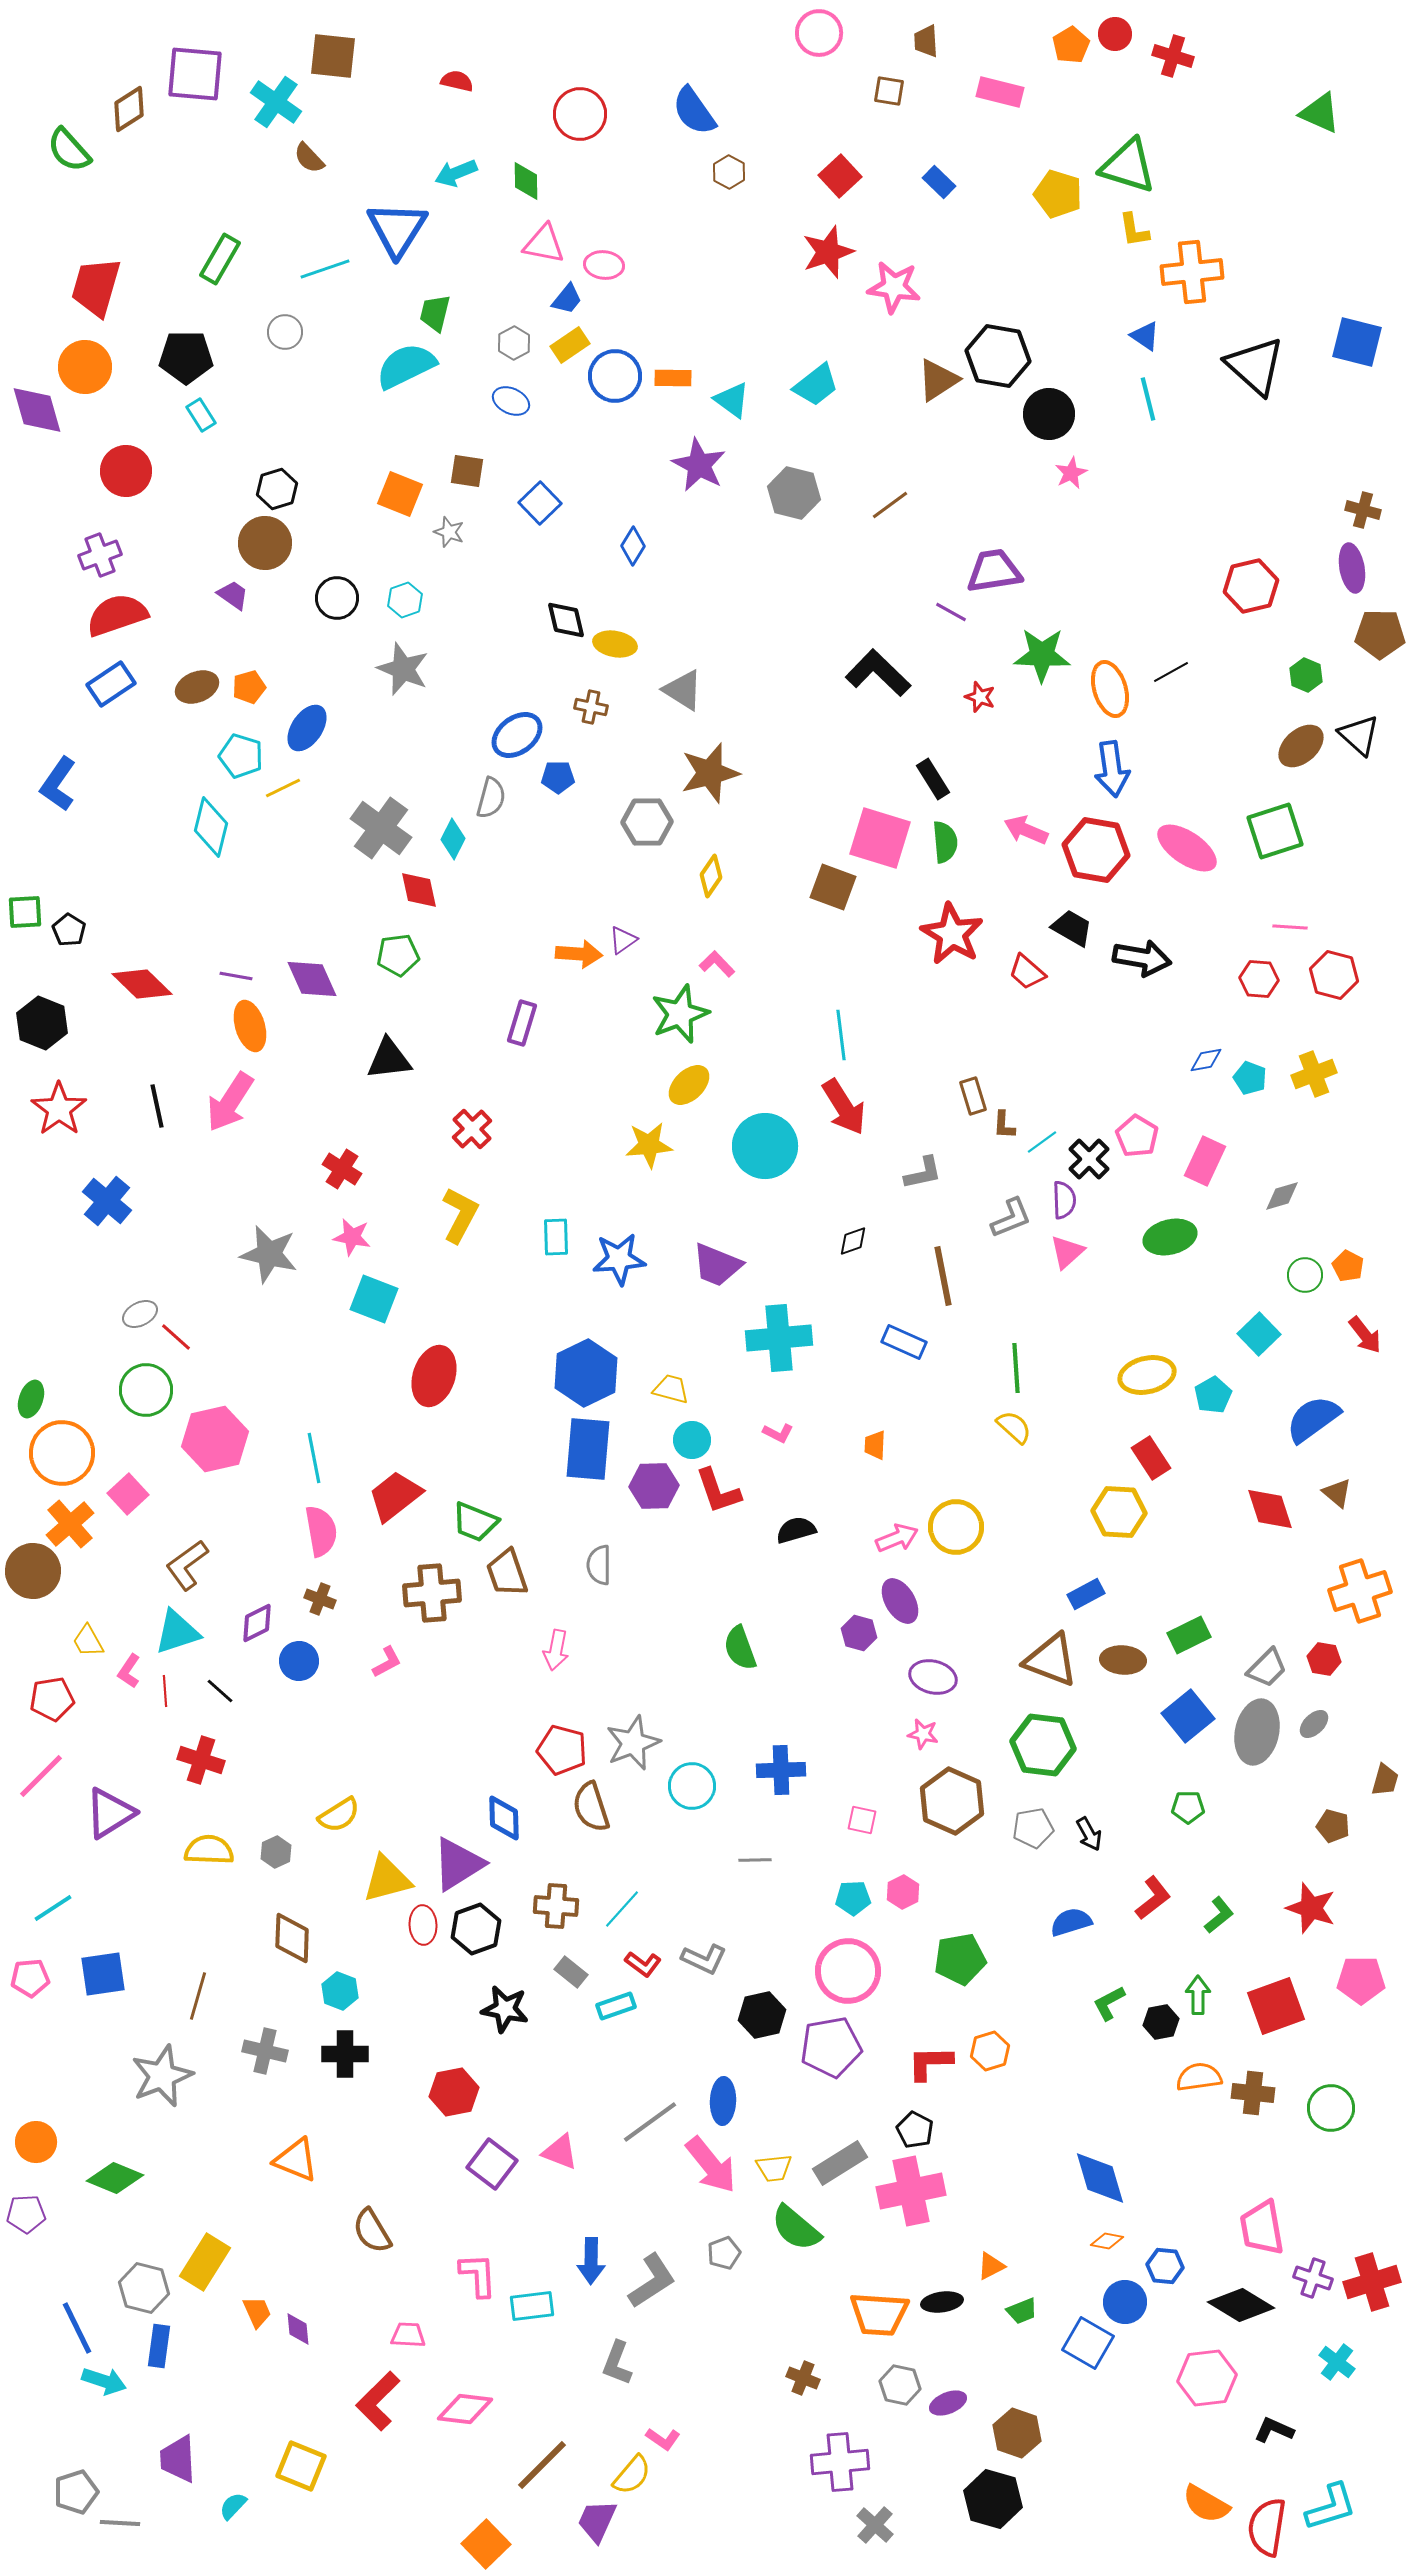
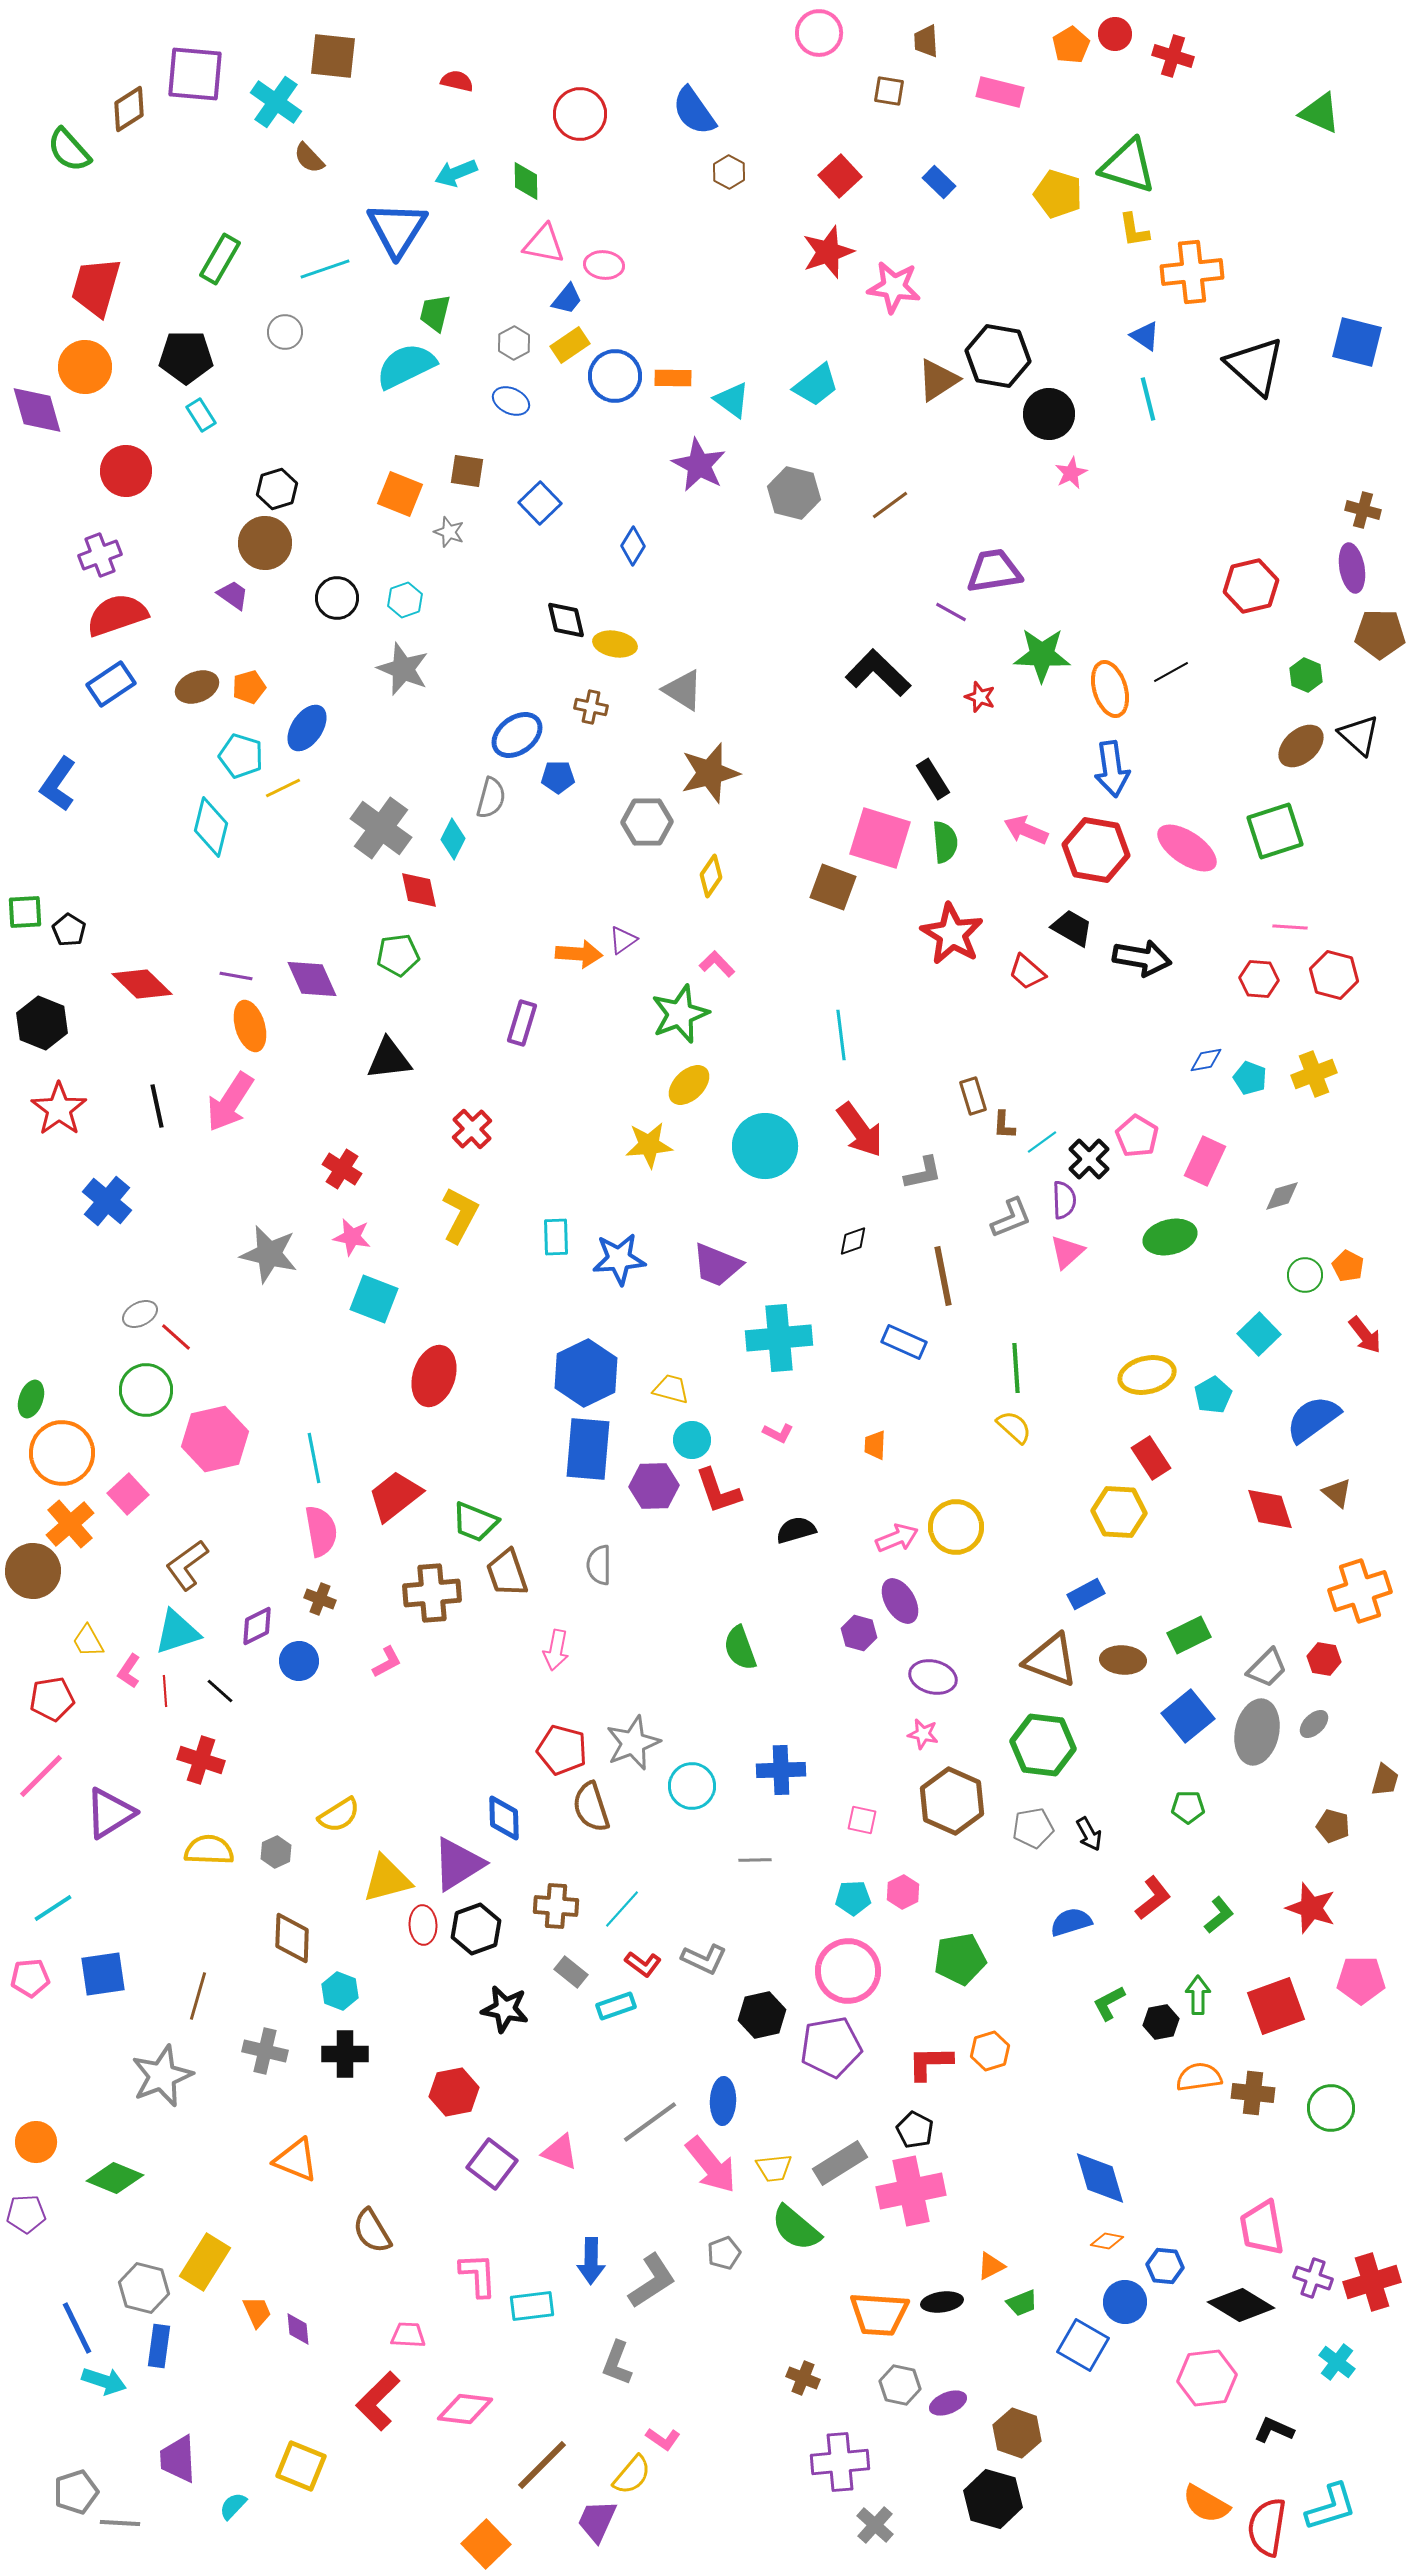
red arrow at (844, 1107): moved 16 px right, 23 px down; rotated 4 degrees counterclockwise
purple diamond at (257, 1623): moved 3 px down
green trapezoid at (1022, 2311): moved 8 px up
blue square at (1088, 2343): moved 5 px left, 2 px down
